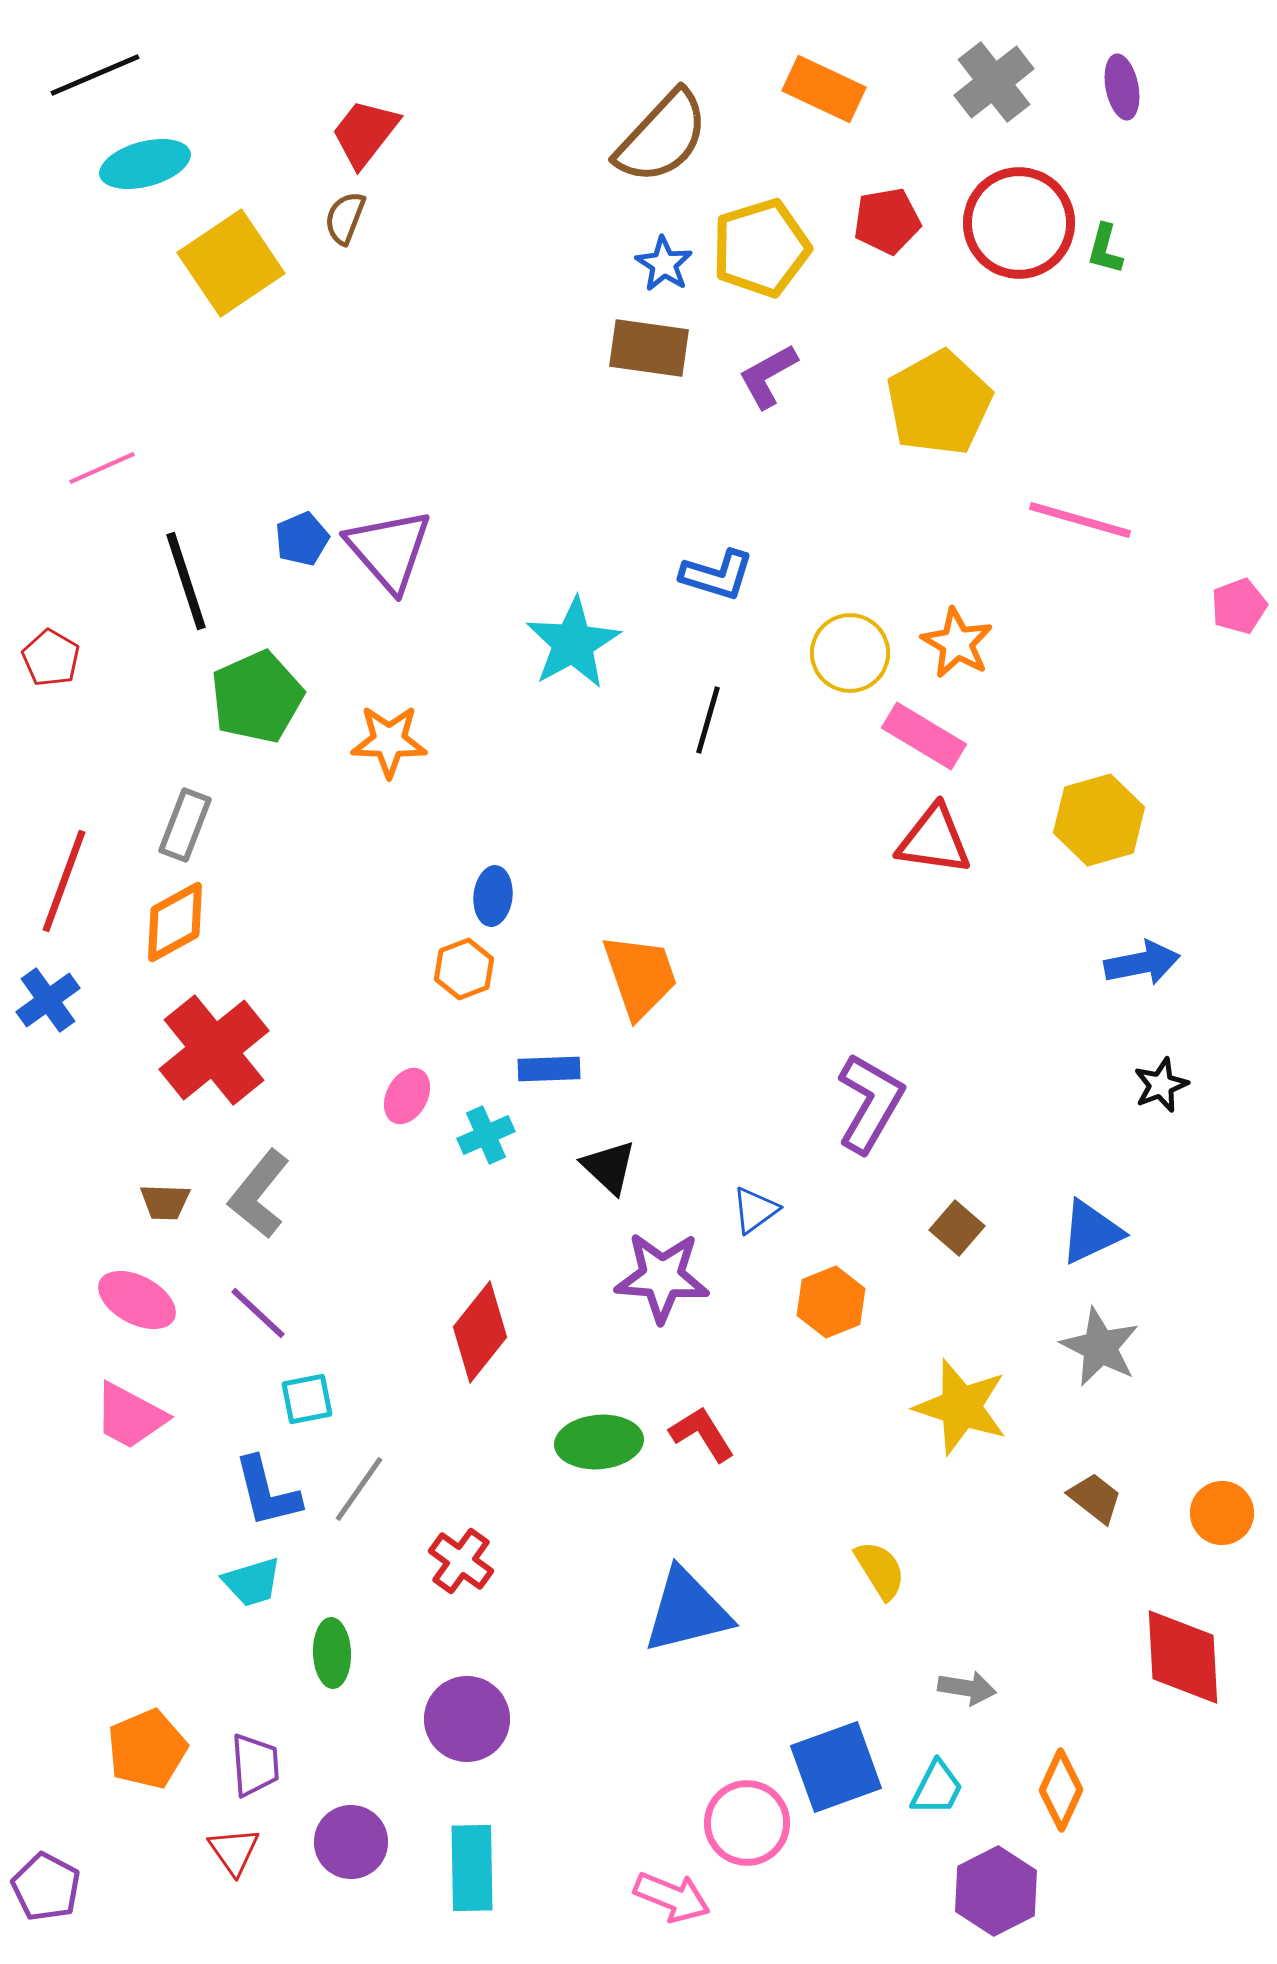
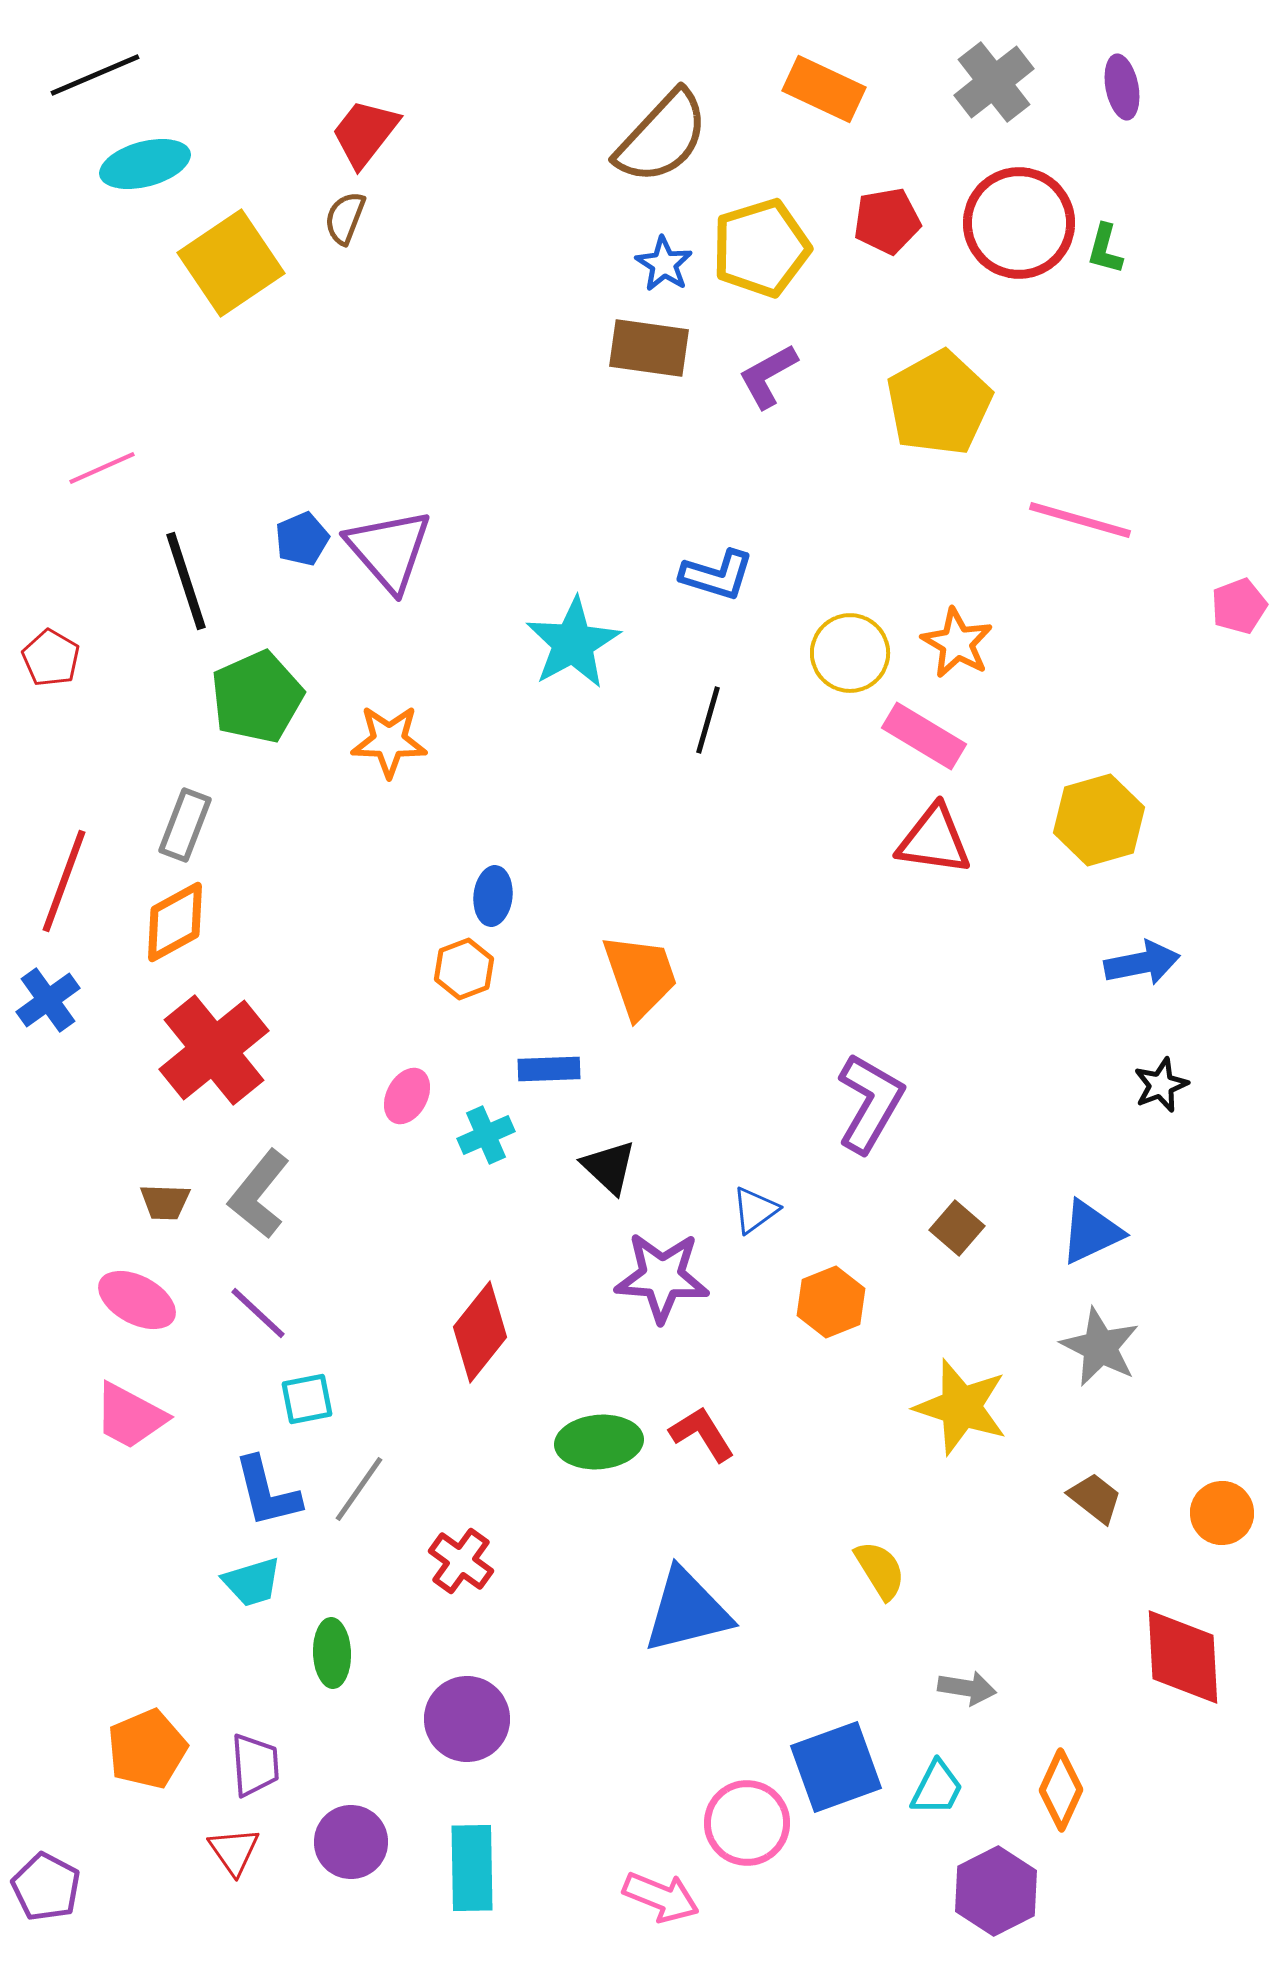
pink arrow at (672, 1897): moved 11 px left
